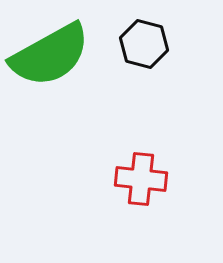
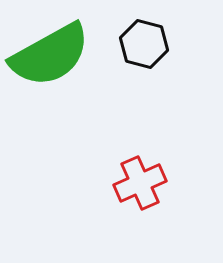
red cross: moved 1 px left, 4 px down; rotated 30 degrees counterclockwise
